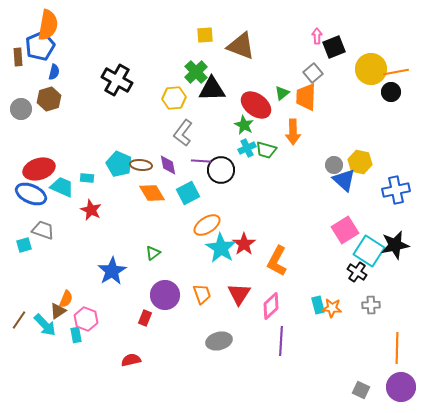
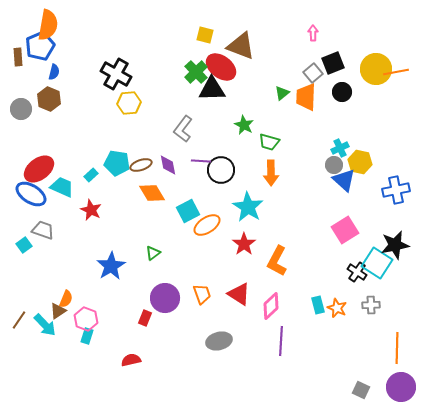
yellow square at (205, 35): rotated 18 degrees clockwise
pink arrow at (317, 36): moved 4 px left, 3 px up
black square at (334, 47): moved 1 px left, 16 px down
yellow circle at (371, 69): moved 5 px right
black cross at (117, 80): moved 1 px left, 6 px up
black circle at (391, 92): moved 49 px left
yellow hexagon at (174, 98): moved 45 px left, 5 px down
brown hexagon at (49, 99): rotated 20 degrees counterclockwise
red ellipse at (256, 105): moved 35 px left, 38 px up
orange arrow at (293, 132): moved 22 px left, 41 px down
gray L-shape at (183, 133): moved 4 px up
cyan cross at (247, 148): moved 93 px right
green trapezoid at (266, 150): moved 3 px right, 8 px up
cyan pentagon at (119, 164): moved 2 px left, 1 px up; rotated 15 degrees counterclockwise
brown ellipse at (141, 165): rotated 25 degrees counterclockwise
red ellipse at (39, 169): rotated 20 degrees counterclockwise
cyan rectangle at (87, 178): moved 4 px right, 3 px up; rotated 48 degrees counterclockwise
cyan square at (188, 193): moved 18 px down
blue ellipse at (31, 194): rotated 8 degrees clockwise
cyan square at (24, 245): rotated 21 degrees counterclockwise
cyan star at (221, 248): moved 27 px right, 41 px up
cyan square at (369, 251): moved 8 px right, 12 px down
blue star at (112, 271): moved 1 px left, 5 px up
red triangle at (239, 294): rotated 30 degrees counterclockwise
purple circle at (165, 295): moved 3 px down
orange star at (332, 308): moved 5 px right; rotated 18 degrees clockwise
cyan rectangle at (76, 335): moved 11 px right, 1 px down; rotated 28 degrees clockwise
